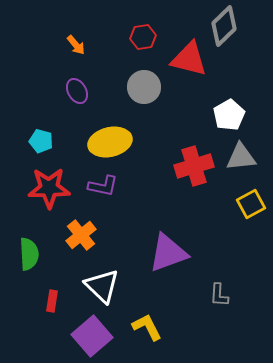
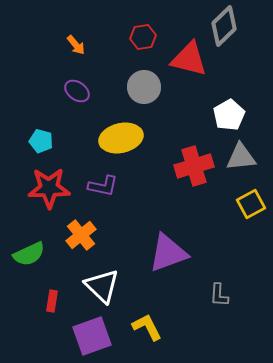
purple ellipse: rotated 25 degrees counterclockwise
yellow ellipse: moved 11 px right, 4 px up
green semicircle: rotated 68 degrees clockwise
purple square: rotated 21 degrees clockwise
